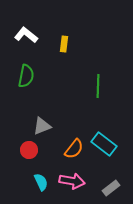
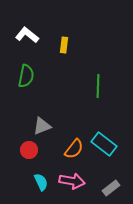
white L-shape: moved 1 px right
yellow rectangle: moved 1 px down
